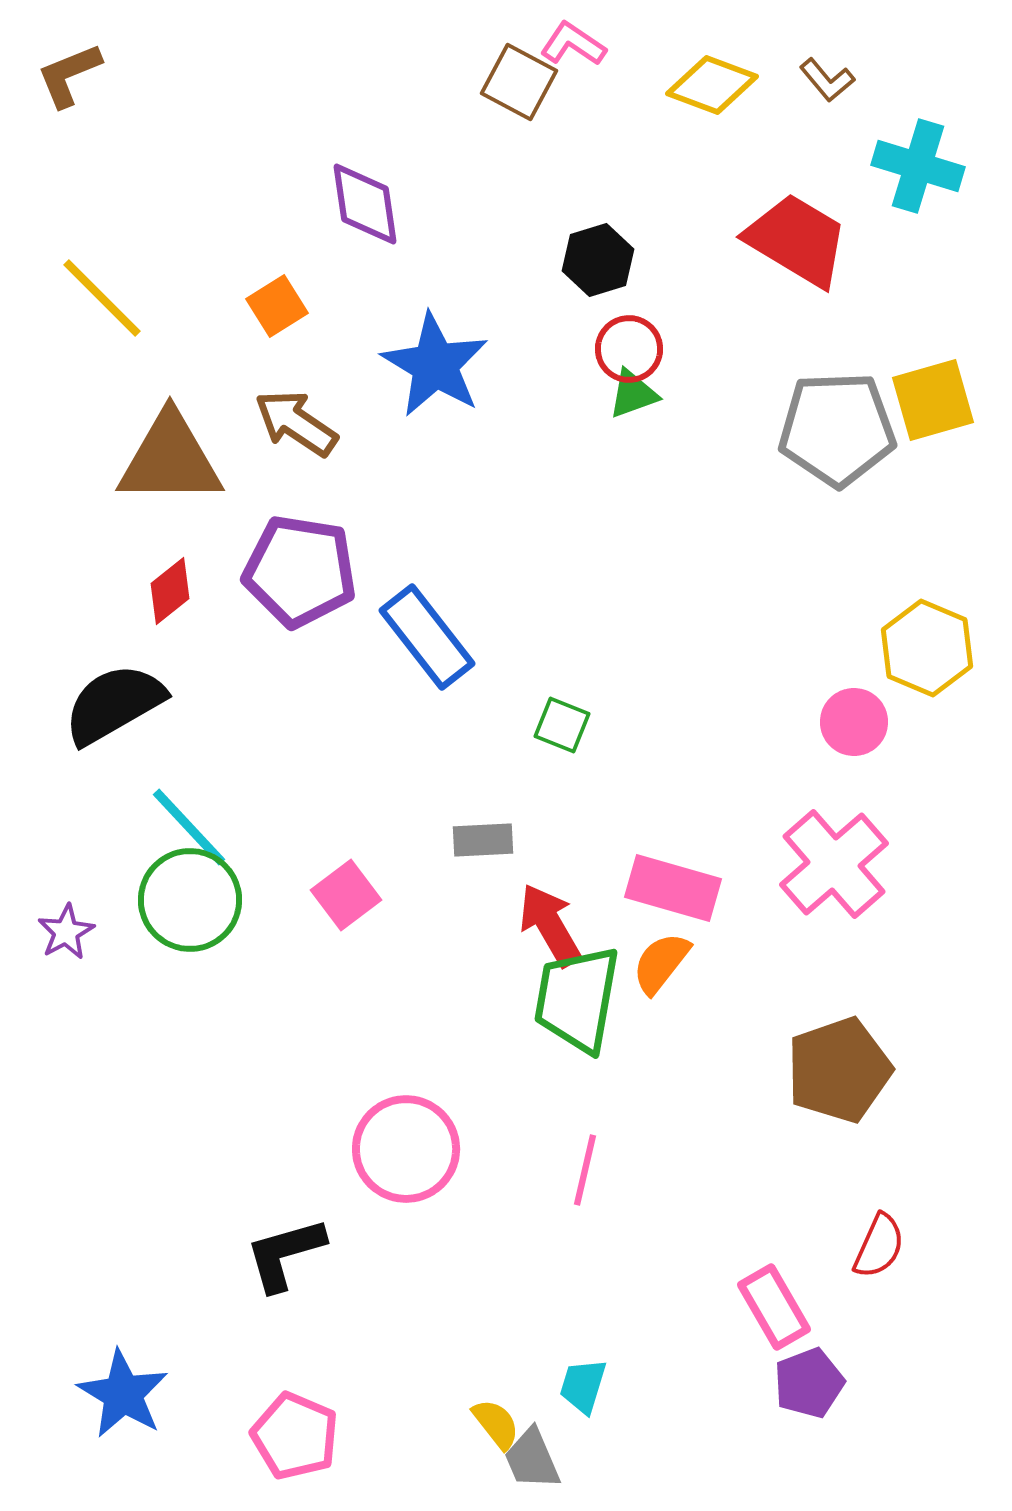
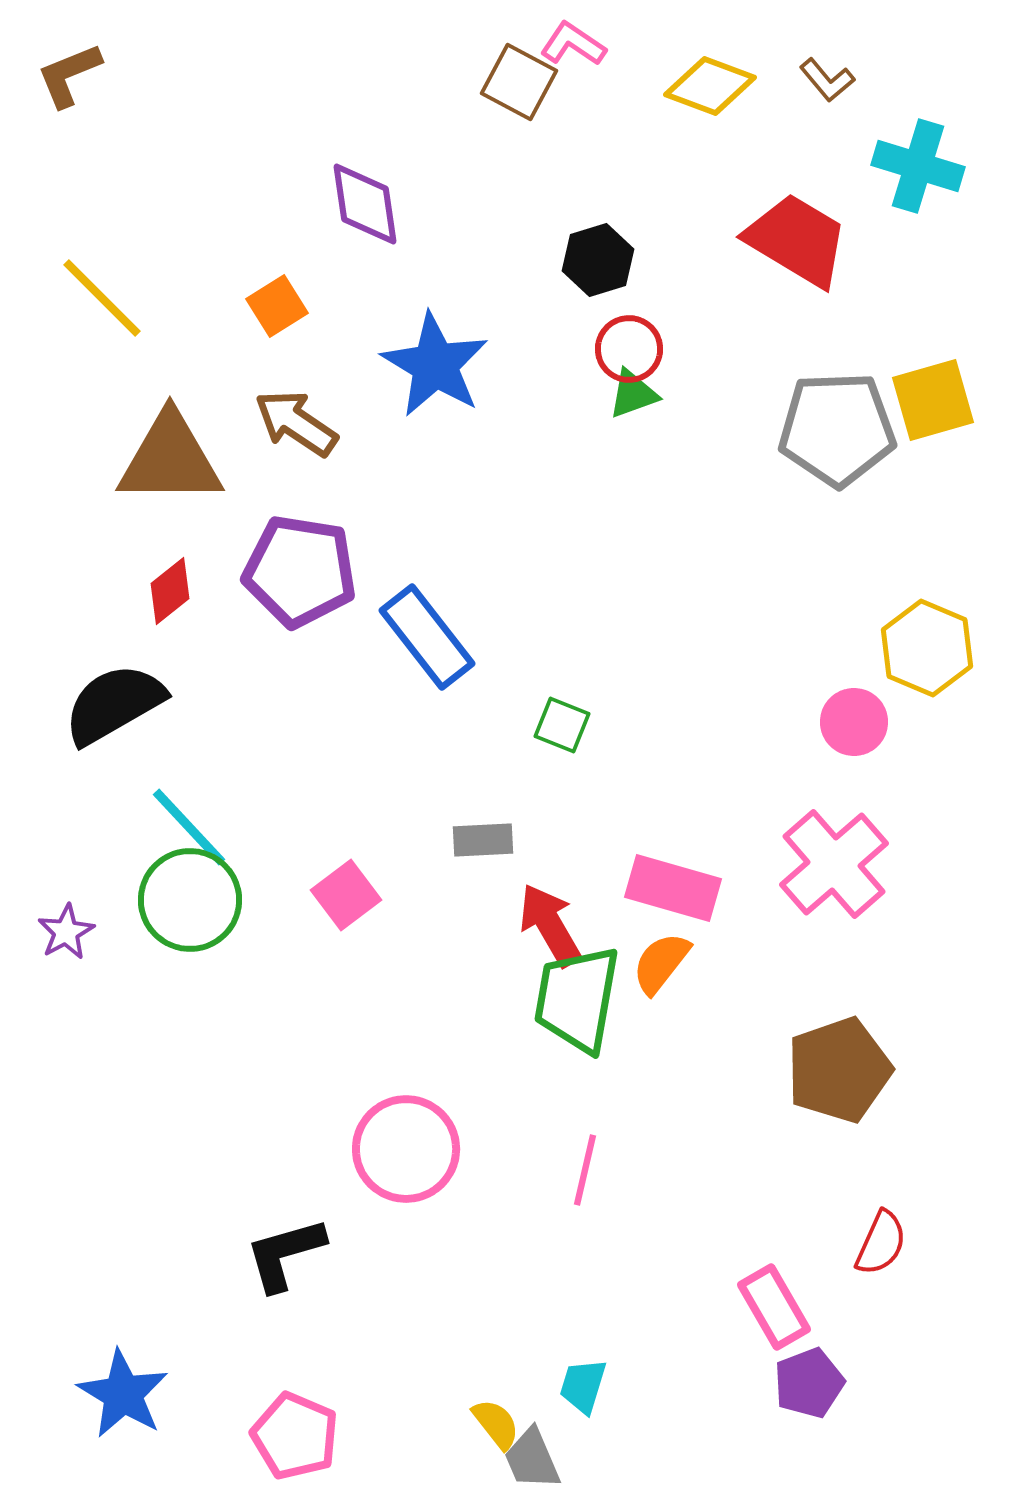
yellow diamond at (712, 85): moved 2 px left, 1 px down
red semicircle at (879, 1246): moved 2 px right, 3 px up
